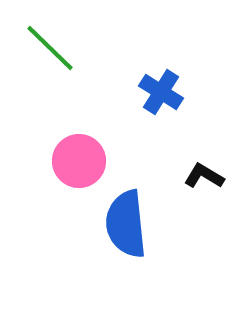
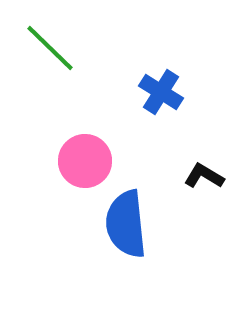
pink circle: moved 6 px right
